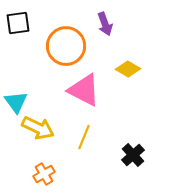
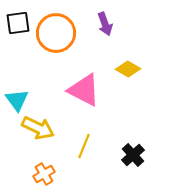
orange circle: moved 10 px left, 13 px up
cyan triangle: moved 1 px right, 2 px up
yellow line: moved 9 px down
